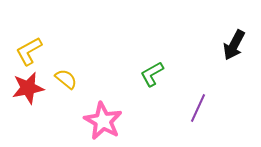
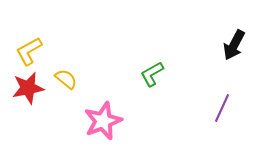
purple line: moved 24 px right
pink star: rotated 21 degrees clockwise
